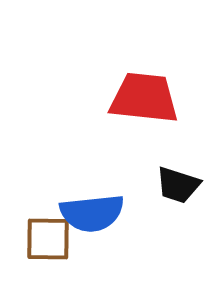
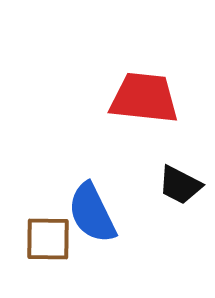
black trapezoid: moved 2 px right; rotated 9 degrees clockwise
blue semicircle: rotated 70 degrees clockwise
